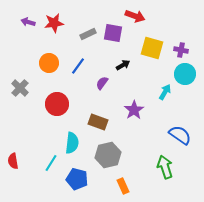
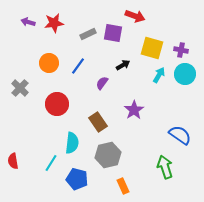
cyan arrow: moved 6 px left, 17 px up
brown rectangle: rotated 36 degrees clockwise
